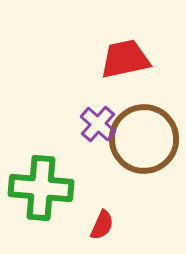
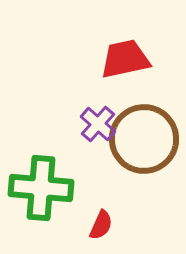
red semicircle: moved 1 px left
